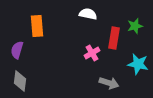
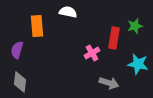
white semicircle: moved 20 px left, 2 px up
gray diamond: moved 1 px down
